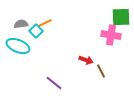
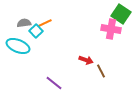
green square: moved 3 px up; rotated 36 degrees clockwise
gray semicircle: moved 3 px right, 1 px up
pink cross: moved 6 px up
